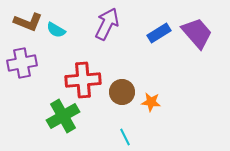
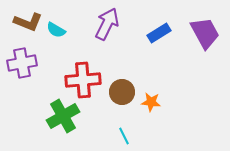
purple trapezoid: moved 8 px right; rotated 12 degrees clockwise
cyan line: moved 1 px left, 1 px up
